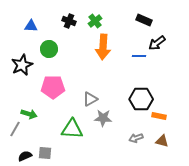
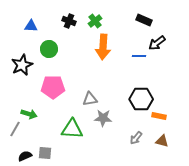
gray triangle: rotated 21 degrees clockwise
gray arrow: rotated 32 degrees counterclockwise
